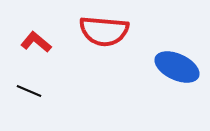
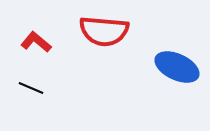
black line: moved 2 px right, 3 px up
